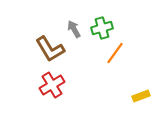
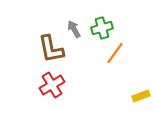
brown L-shape: moved 1 px right; rotated 20 degrees clockwise
